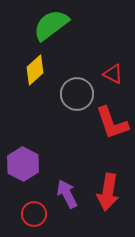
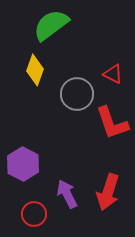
yellow diamond: rotated 28 degrees counterclockwise
red arrow: rotated 9 degrees clockwise
